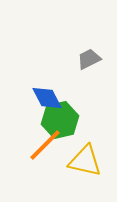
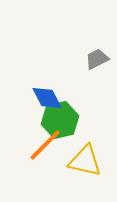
gray trapezoid: moved 8 px right
